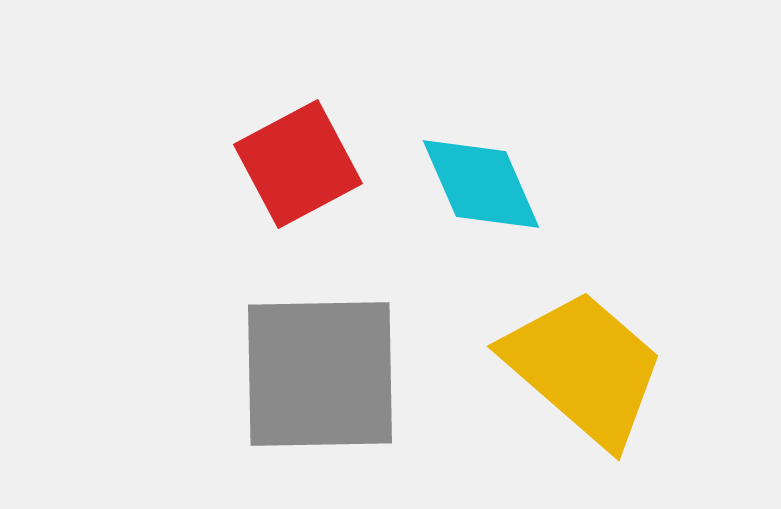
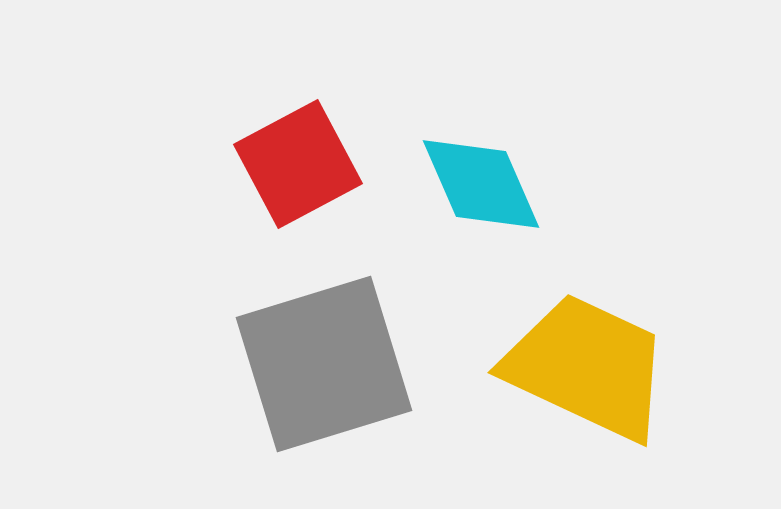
yellow trapezoid: moved 3 px right, 1 px up; rotated 16 degrees counterclockwise
gray square: moved 4 px right, 10 px up; rotated 16 degrees counterclockwise
